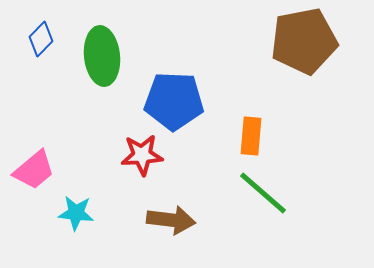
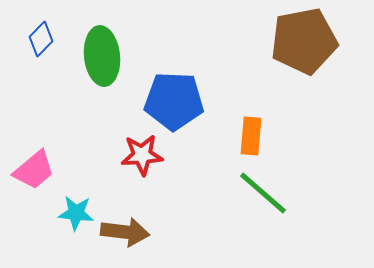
brown arrow: moved 46 px left, 12 px down
